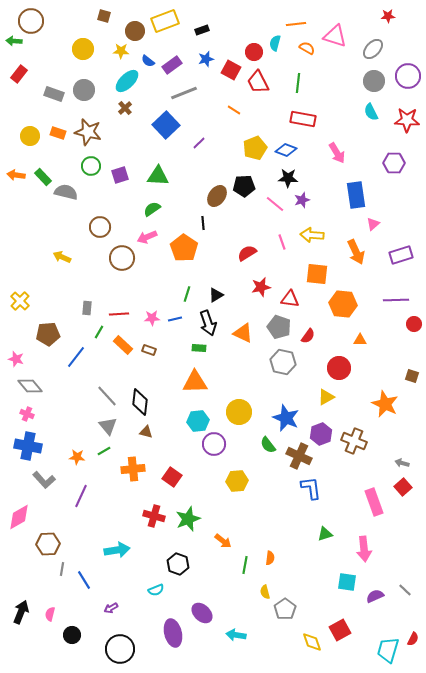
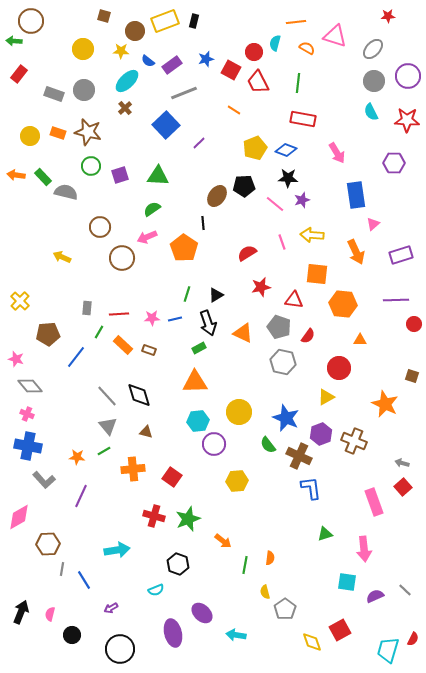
orange line at (296, 24): moved 2 px up
black rectangle at (202, 30): moved 8 px left, 9 px up; rotated 56 degrees counterclockwise
red triangle at (290, 299): moved 4 px right, 1 px down
green rectangle at (199, 348): rotated 32 degrees counterclockwise
black diamond at (140, 402): moved 1 px left, 7 px up; rotated 24 degrees counterclockwise
